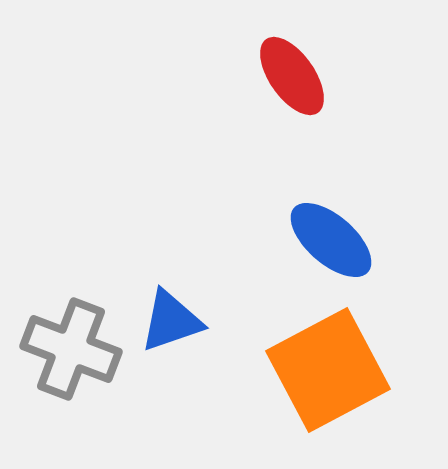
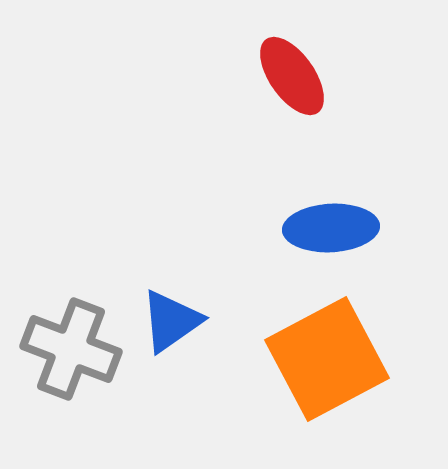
blue ellipse: moved 12 px up; rotated 44 degrees counterclockwise
blue triangle: rotated 16 degrees counterclockwise
orange square: moved 1 px left, 11 px up
